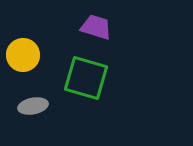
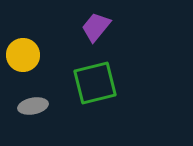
purple trapezoid: rotated 68 degrees counterclockwise
green square: moved 9 px right, 5 px down; rotated 30 degrees counterclockwise
